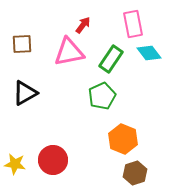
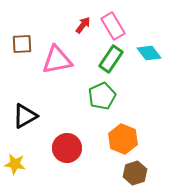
pink rectangle: moved 20 px left, 2 px down; rotated 20 degrees counterclockwise
pink triangle: moved 12 px left, 8 px down
black triangle: moved 23 px down
red circle: moved 14 px right, 12 px up
